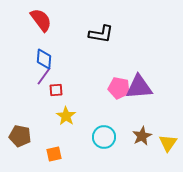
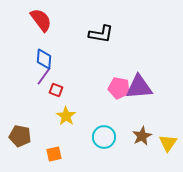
red square: rotated 24 degrees clockwise
